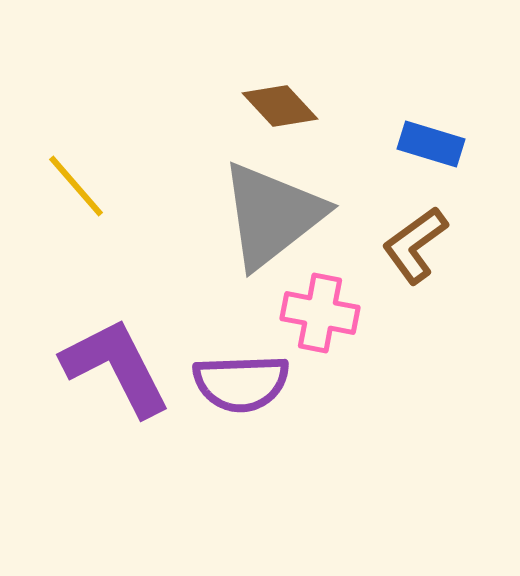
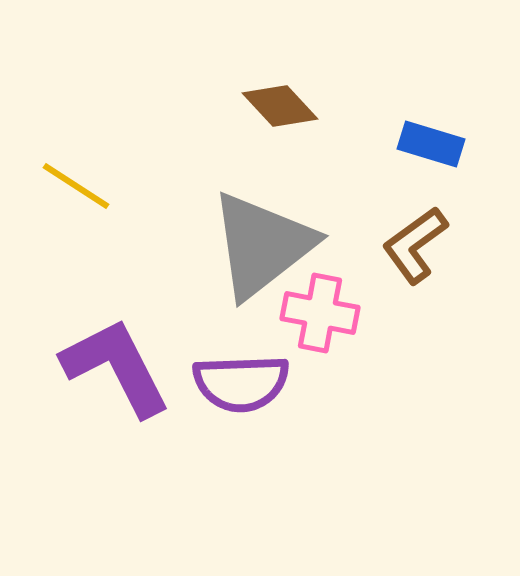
yellow line: rotated 16 degrees counterclockwise
gray triangle: moved 10 px left, 30 px down
